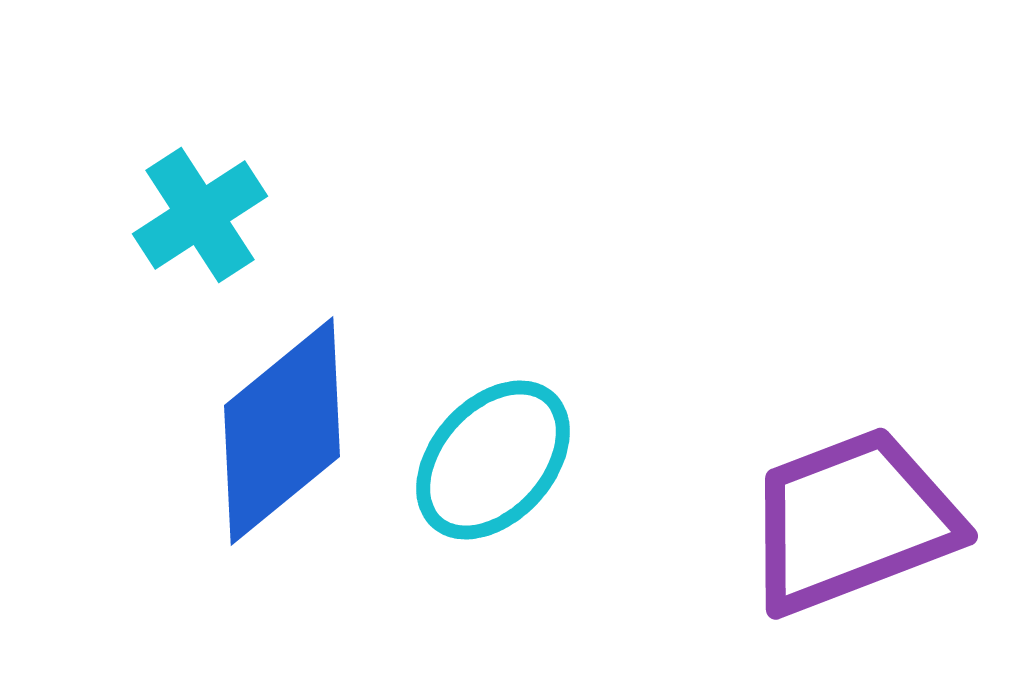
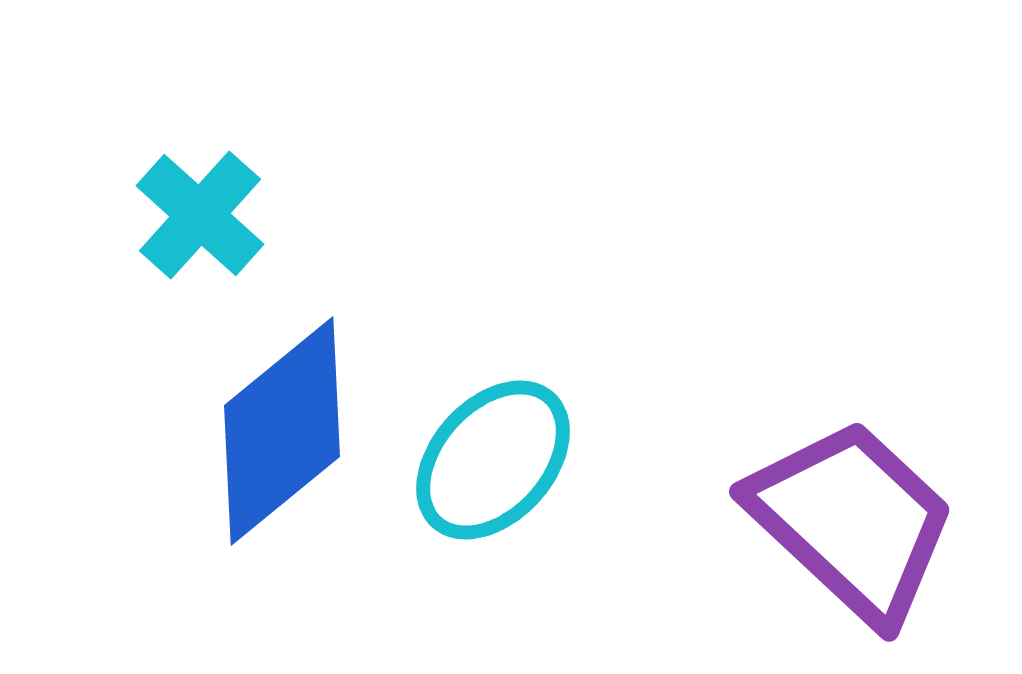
cyan cross: rotated 15 degrees counterclockwise
purple trapezoid: rotated 64 degrees clockwise
